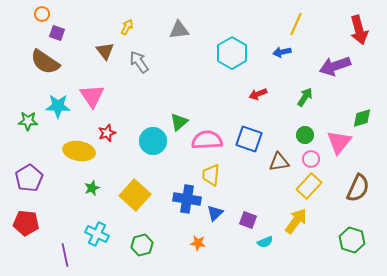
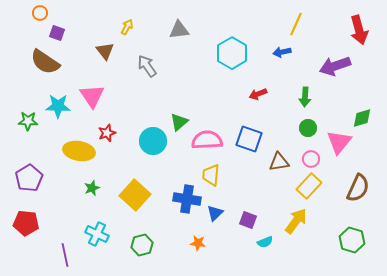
orange circle at (42, 14): moved 2 px left, 1 px up
gray arrow at (139, 62): moved 8 px right, 4 px down
green arrow at (305, 97): rotated 150 degrees clockwise
green circle at (305, 135): moved 3 px right, 7 px up
